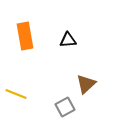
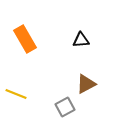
orange rectangle: moved 3 px down; rotated 20 degrees counterclockwise
black triangle: moved 13 px right
brown triangle: rotated 15 degrees clockwise
